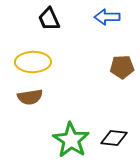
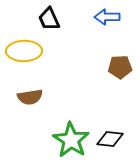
yellow ellipse: moved 9 px left, 11 px up
brown pentagon: moved 2 px left
black diamond: moved 4 px left, 1 px down
